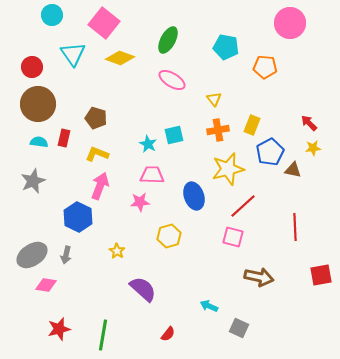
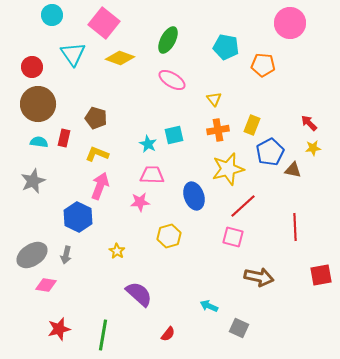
orange pentagon at (265, 67): moved 2 px left, 2 px up
purple semicircle at (143, 289): moved 4 px left, 5 px down
